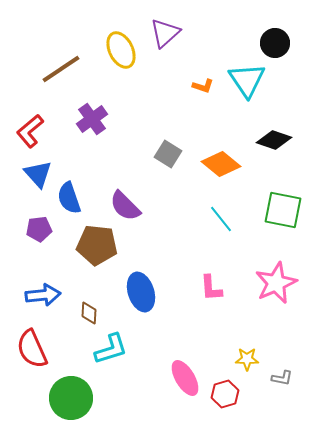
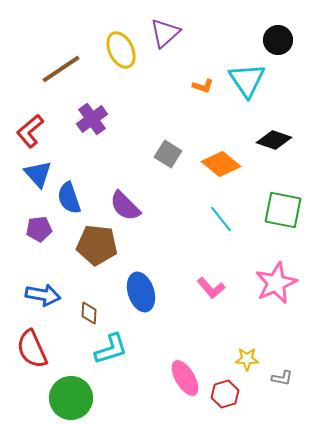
black circle: moved 3 px right, 3 px up
pink L-shape: rotated 36 degrees counterclockwise
blue arrow: rotated 16 degrees clockwise
